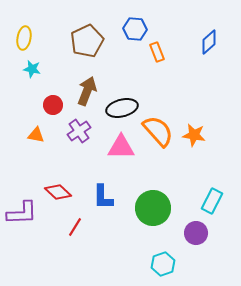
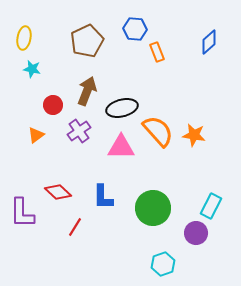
orange triangle: rotated 48 degrees counterclockwise
cyan rectangle: moved 1 px left, 5 px down
purple L-shape: rotated 92 degrees clockwise
